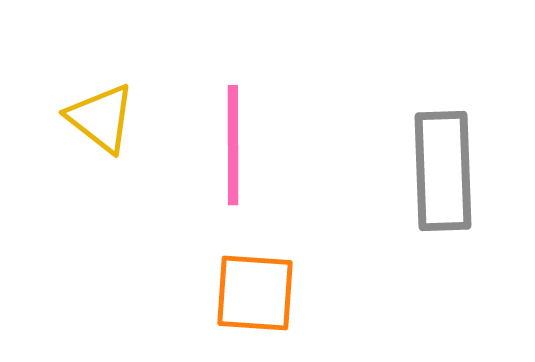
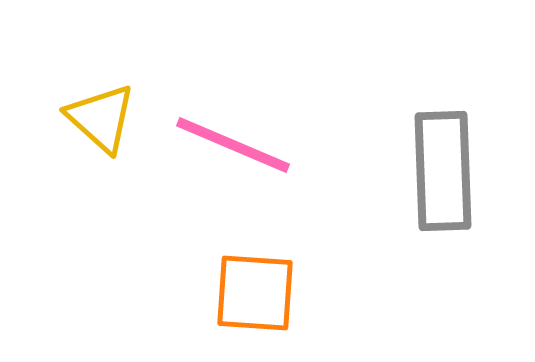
yellow triangle: rotated 4 degrees clockwise
pink line: rotated 67 degrees counterclockwise
